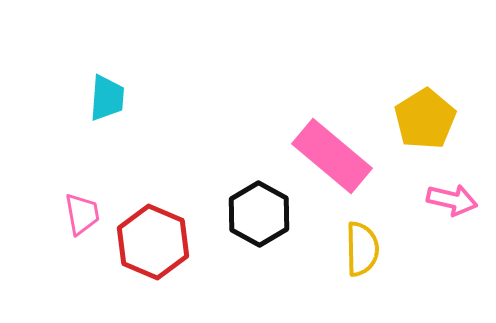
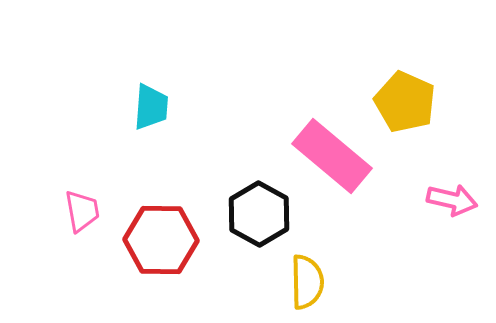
cyan trapezoid: moved 44 px right, 9 px down
yellow pentagon: moved 20 px left, 17 px up; rotated 16 degrees counterclockwise
pink trapezoid: moved 3 px up
red hexagon: moved 8 px right, 2 px up; rotated 22 degrees counterclockwise
yellow semicircle: moved 55 px left, 33 px down
